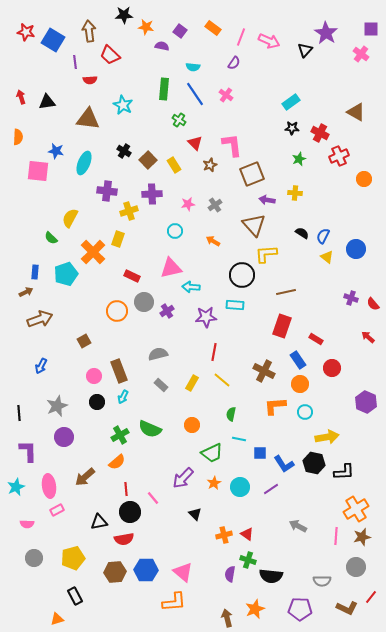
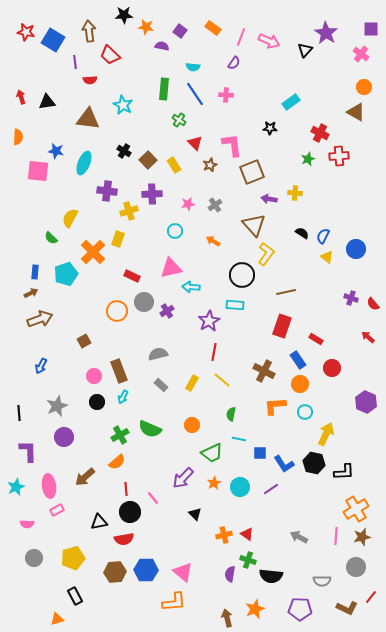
pink cross at (226, 95): rotated 32 degrees counterclockwise
black star at (292, 128): moved 22 px left
red cross at (339, 156): rotated 18 degrees clockwise
green star at (299, 159): moved 9 px right
brown square at (252, 174): moved 2 px up
orange circle at (364, 179): moved 92 px up
purple arrow at (267, 200): moved 2 px right, 1 px up
yellow L-shape at (266, 254): rotated 130 degrees clockwise
brown arrow at (26, 292): moved 5 px right, 1 px down
purple star at (206, 317): moved 3 px right, 4 px down; rotated 25 degrees counterclockwise
yellow arrow at (327, 437): moved 1 px left, 3 px up; rotated 55 degrees counterclockwise
gray arrow at (298, 526): moved 1 px right, 11 px down
